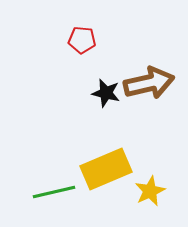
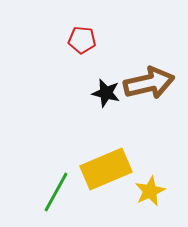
green line: moved 2 px right; rotated 48 degrees counterclockwise
